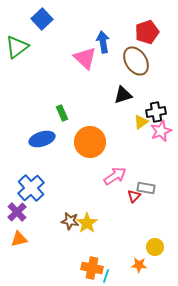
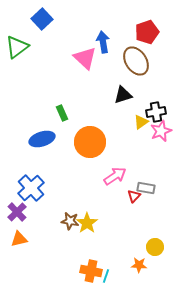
orange cross: moved 1 px left, 3 px down
